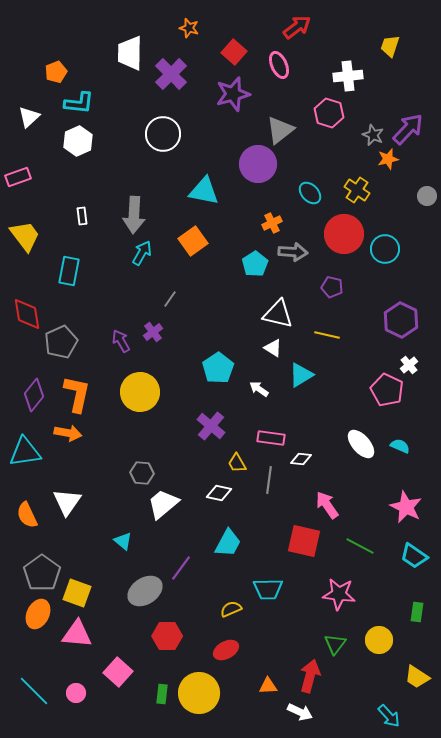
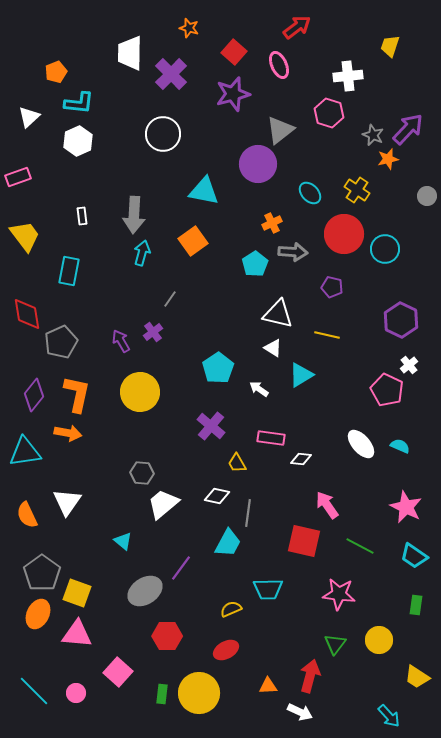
cyan arrow at (142, 253): rotated 15 degrees counterclockwise
gray line at (269, 480): moved 21 px left, 33 px down
white diamond at (219, 493): moved 2 px left, 3 px down
green rectangle at (417, 612): moved 1 px left, 7 px up
